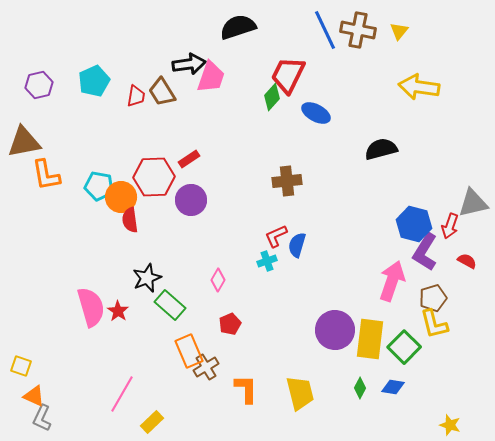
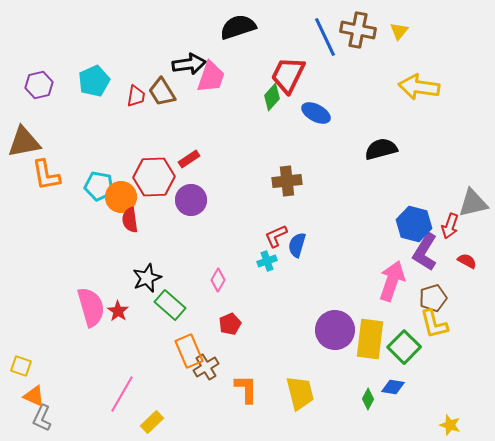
blue line at (325, 30): moved 7 px down
green diamond at (360, 388): moved 8 px right, 11 px down
